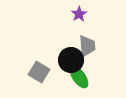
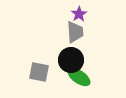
gray trapezoid: moved 12 px left, 14 px up
gray square: rotated 20 degrees counterclockwise
green ellipse: rotated 20 degrees counterclockwise
